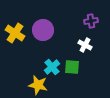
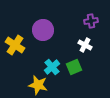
yellow cross: moved 12 px down
green square: moved 2 px right; rotated 28 degrees counterclockwise
